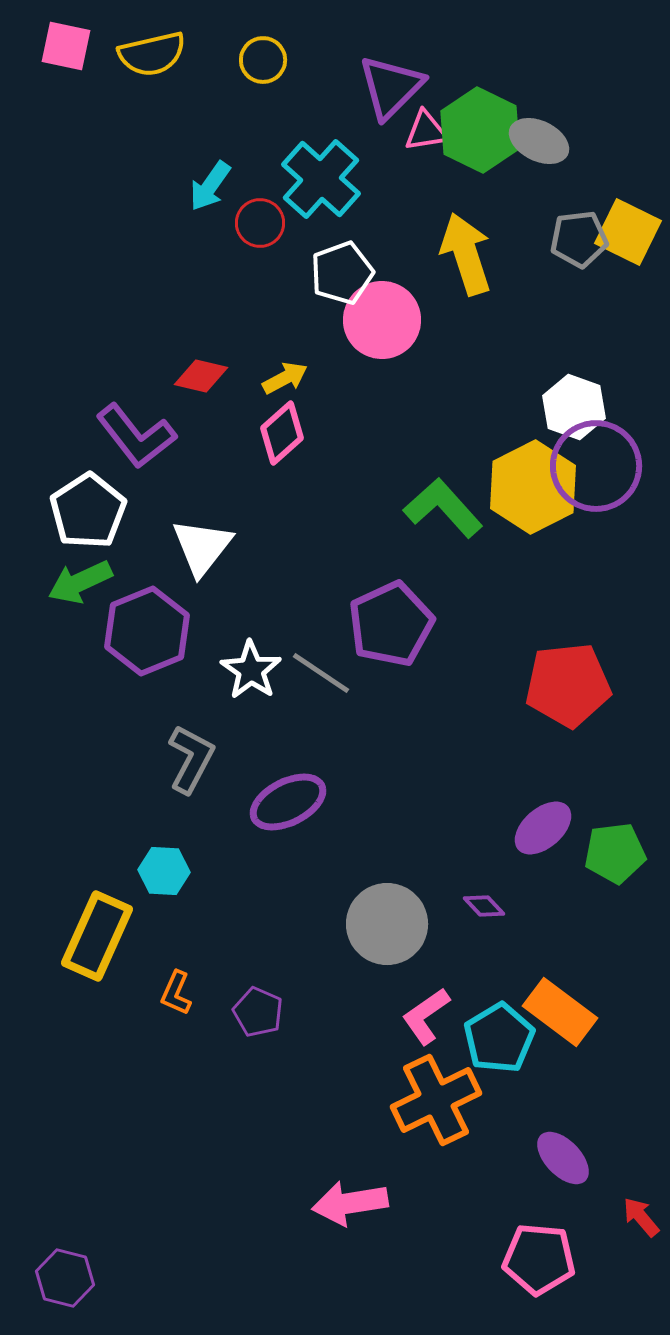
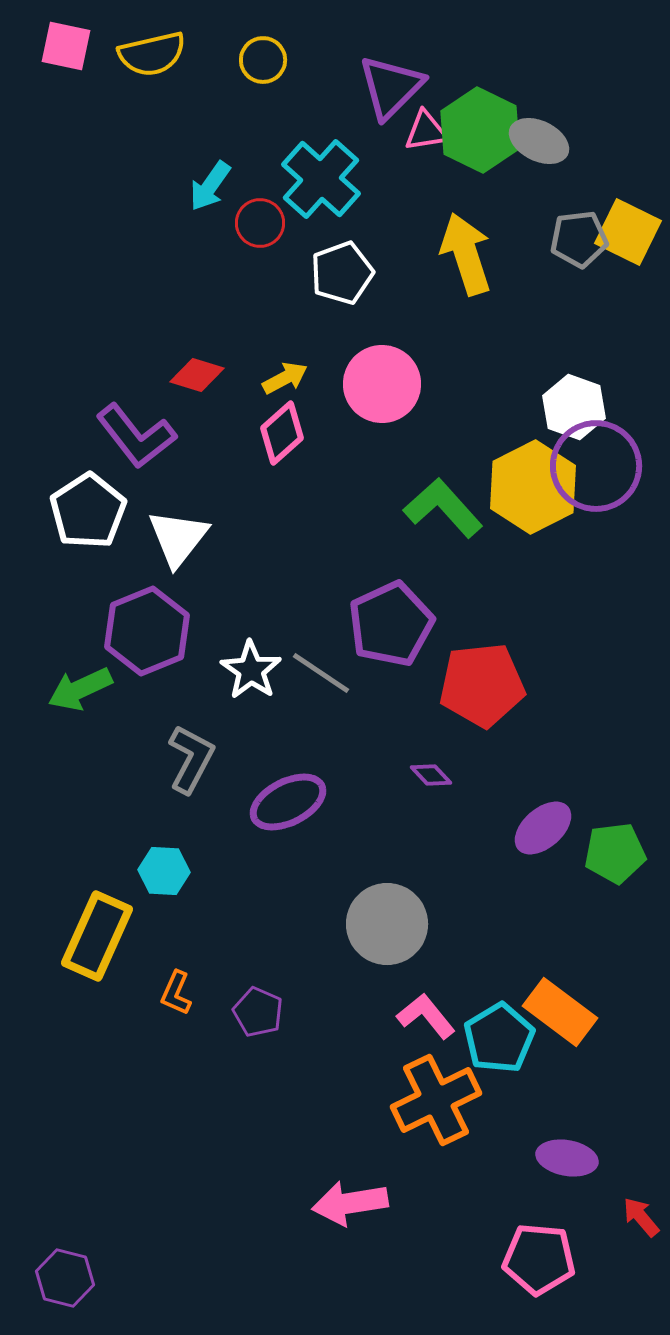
pink circle at (382, 320): moved 64 px down
red diamond at (201, 376): moved 4 px left, 1 px up; rotated 4 degrees clockwise
white triangle at (202, 547): moved 24 px left, 9 px up
green arrow at (80, 582): moved 107 px down
red pentagon at (568, 685): moved 86 px left
purple diamond at (484, 906): moved 53 px left, 131 px up
pink L-shape at (426, 1016): rotated 86 degrees clockwise
purple ellipse at (563, 1158): moved 4 px right; rotated 36 degrees counterclockwise
